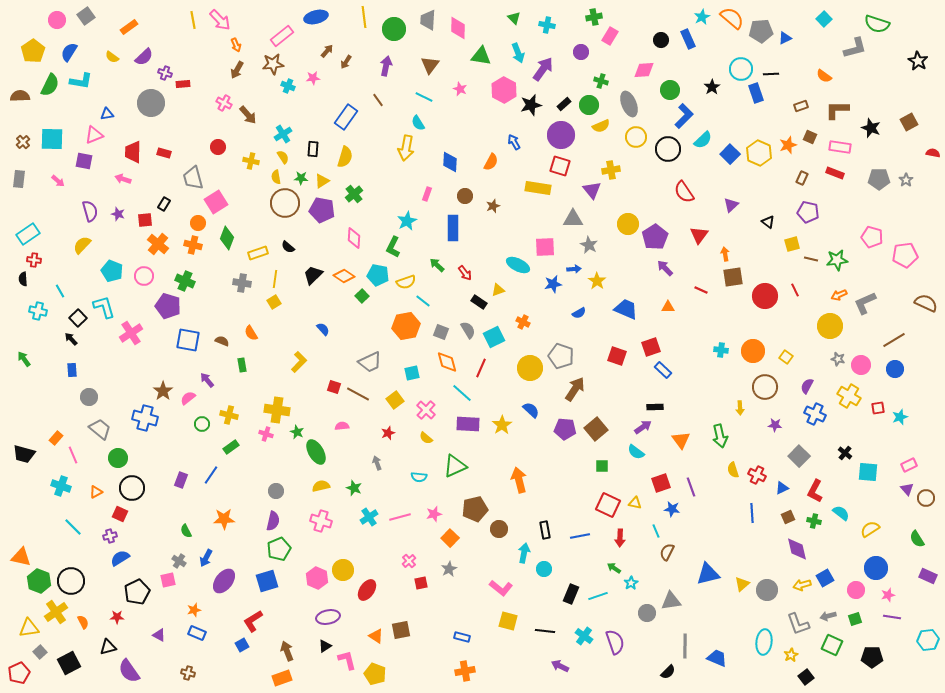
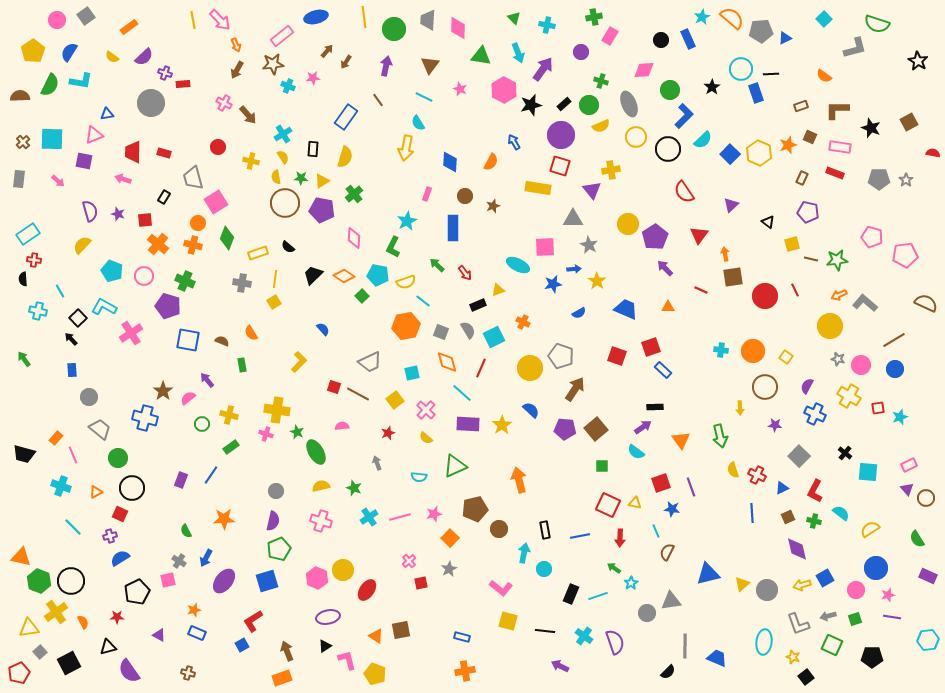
black rectangle at (164, 204): moved 7 px up
black rectangle at (479, 302): moved 1 px left, 3 px down; rotated 56 degrees counterclockwise
gray L-shape at (865, 303): rotated 65 degrees clockwise
cyan L-shape at (104, 307): rotated 45 degrees counterclockwise
yellow star at (791, 655): moved 2 px right, 2 px down; rotated 24 degrees counterclockwise
